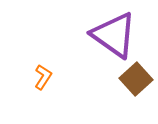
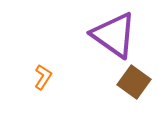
brown square: moved 2 px left, 3 px down; rotated 12 degrees counterclockwise
